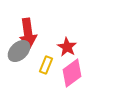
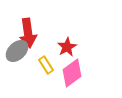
red star: rotated 12 degrees clockwise
gray ellipse: moved 2 px left
yellow rectangle: rotated 54 degrees counterclockwise
